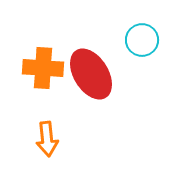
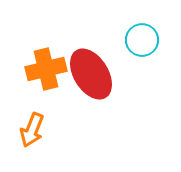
orange cross: moved 3 px right, 1 px down; rotated 18 degrees counterclockwise
orange arrow: moved 15 px left, 9 px up; rotated 28 degrees clockwise
